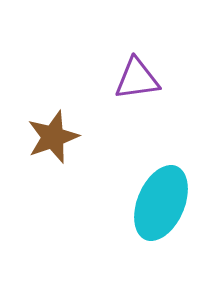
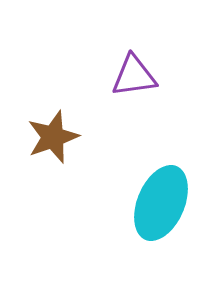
purple triangle: moved 3 px left, 3 px up
